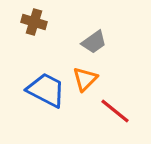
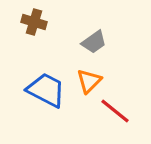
orange triangle: moved 4 px right, 2 px down
